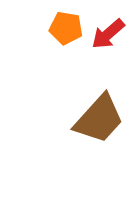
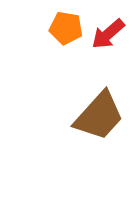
brown trapezoid: moved 3 px up
